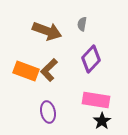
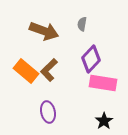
brown arrow: moved 3 px left
orange rectangle: rotated 20 degrees clockwise
pink rectangle: moved 7 px right, 17 px up
black star: moved 2 px right
